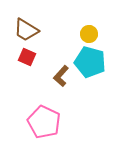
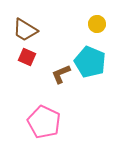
brown trapezoid: moved 1 px left
yellow circle: moved 8 px right, 10 px up
cyan pentagon: rotated 8 degrees clockwise
brown L-shape: moved 2 px up; rotated 25 degrees clockwise
